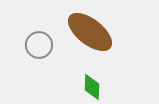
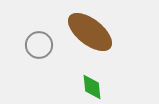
green diamond: rotated 8 degrees counterclockwise
